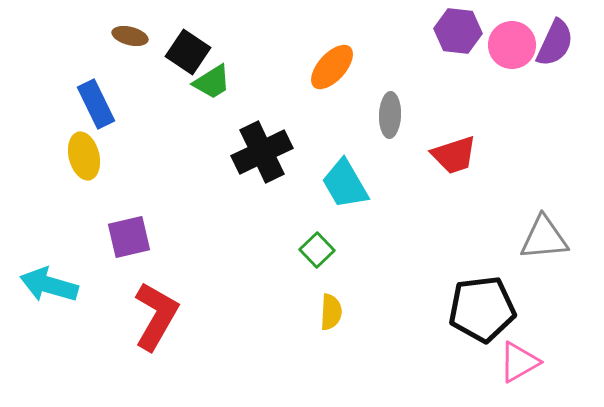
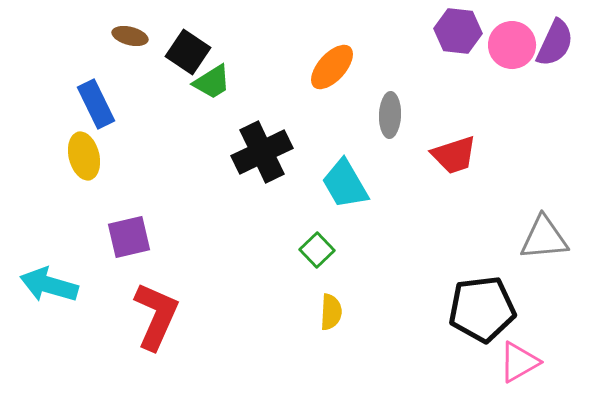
red L-shape: rotated 6 degrees counterclockwise
